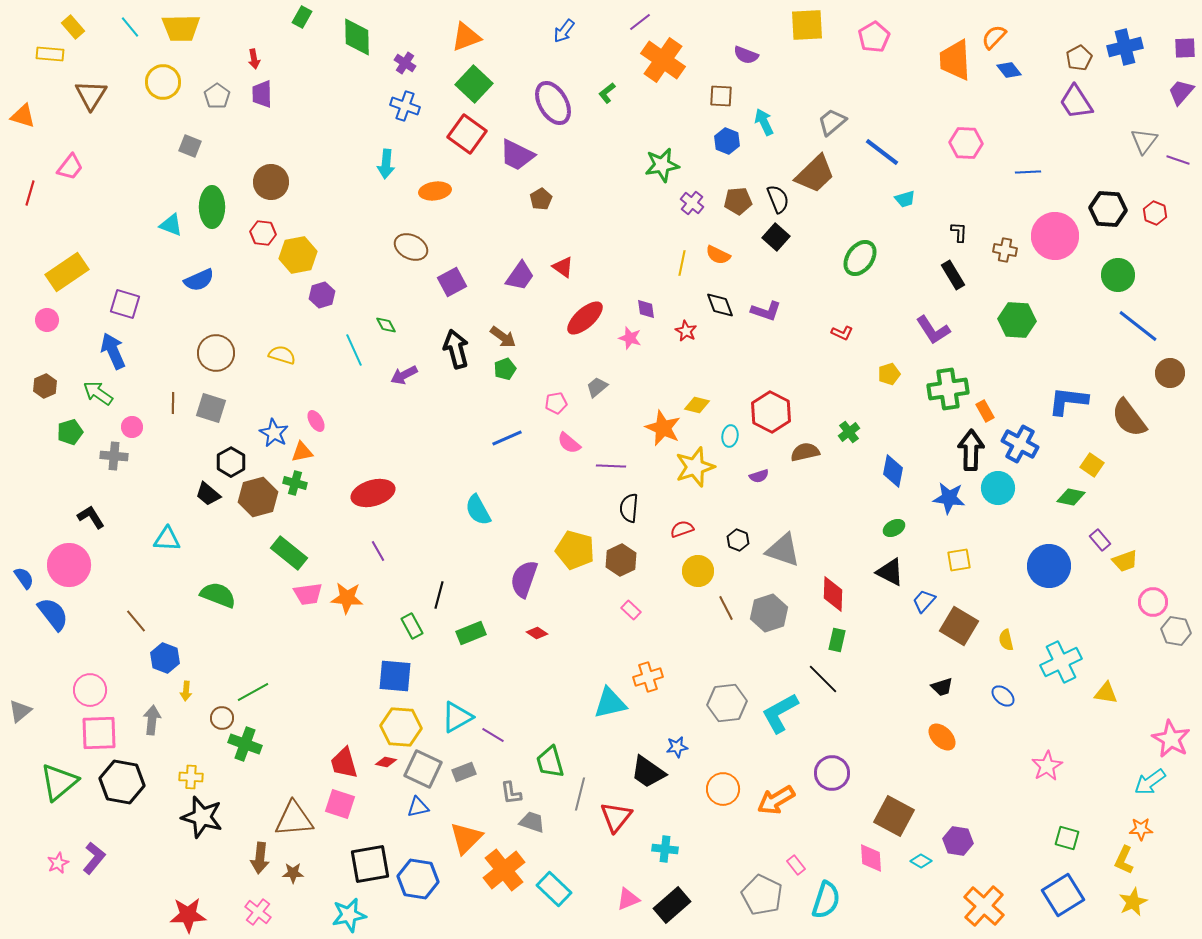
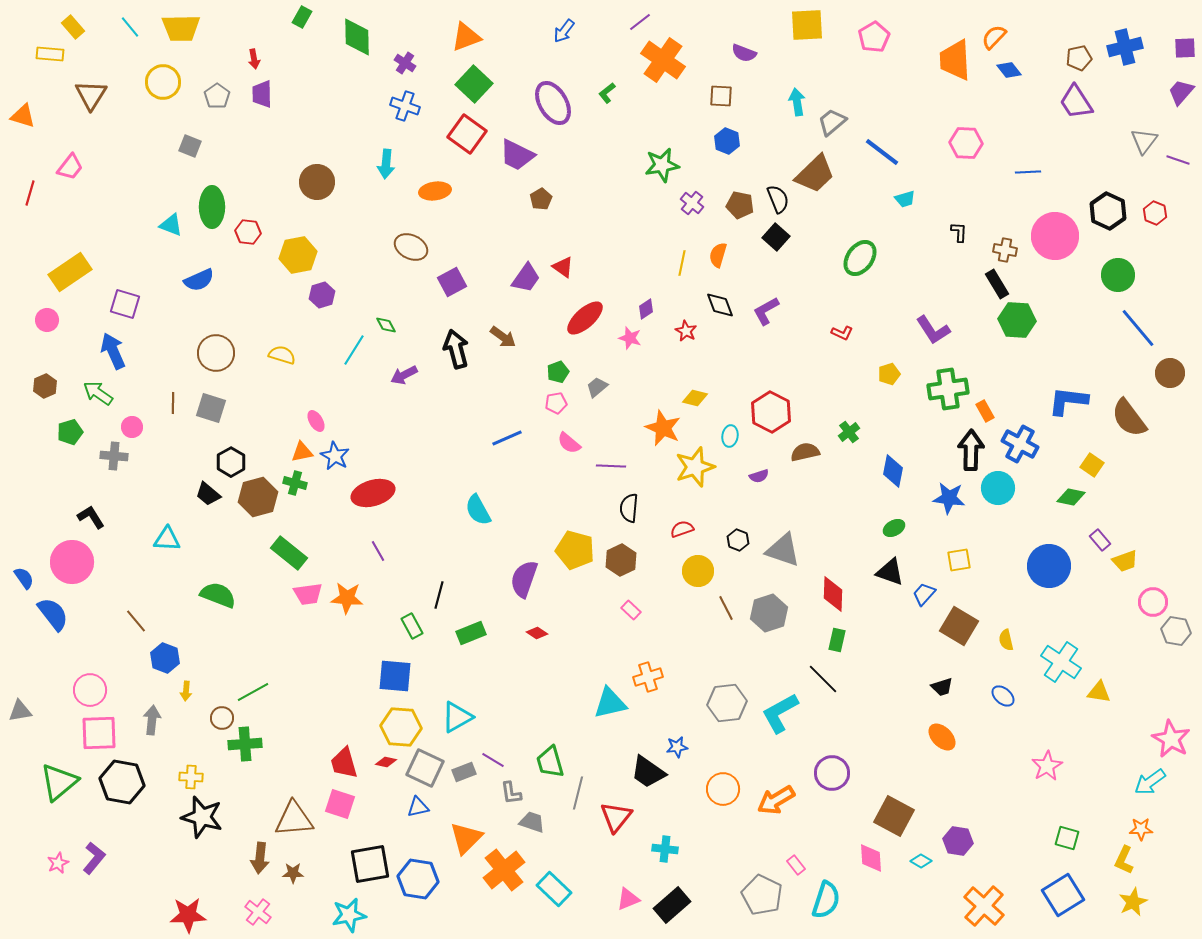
purple semicircle at (746, 55): moved 2 px left, 2 px up
brown pentagon at (1079, 58): rotated 15 degrees clockwise
cyan arrow at (764, 122): moved 33 px right, 20 px up; rotated 16 degrees clockwise
brown circle at (271, 182): moved 46 px right
brown pentagon at (738, 201): moved 2 px right, 4 px down; rotated 16 degrees clockwise
black hexagon at (1108, 209): moved 2 px down; rotated 21 degrees clockwise
red hexagon at (263, 233): moved 15 px left, 1 px up
orange semicircle at (718, 255): rotated 80 degrees clockwise
yellow rectangle at (67, 272): moved 3 px right
black rectangle at (953, 275): moved 44 px right, 9 px down
purple trapezoid at (520, 276): moved 6 px right, 2 px down
purple diamond at (646, 309): rotated 65 degrees clockwise
purple L-shape at (766, 311): rotated 132 degrees clockwise
blue line at (1138, 326): moved 2 px down; rotated 12 degrees clockwise
cyan line at (354, 350): rotated 56 degrees clockwise
green pentagon at (505, 369): moved 53 px right, 3 px down
yellow diamond at (697, 405): moved 2 px left, 7 px up
blue star at (274, 433): moved 61 px right, 23 px down
pink circle at (69, 565): moved 3 px right, 3 px up
black triangle at (890, 572): rotated 8 degrees counterclockwise
blue trapezoid at (924, 601): moved 7 px up
cyan cross at (1061, 662): rotated 30 degrees counterclockwise
yellow triangle at (1106, 693): moved 7 px left, 1 px up
gray triangle at (20, 711): rotated 30 degrees clockwise
purple line at (493, 735): moved 25 px down
green cross at (245, 744): rotated 24 degrees counterclockwise
gray square at (423, 769): moved 2 px right, 1 px up
gray line at (580, 794): moved 2 px left, 1 px up
